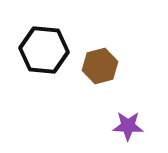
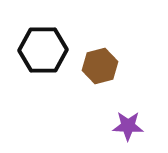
black hexagon: moved 1 px left; rotated 6 degrees counterclockwise
